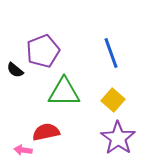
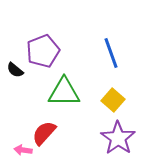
red semicircle: moved 2 px left, 1 px down; rotated 36 degrees counterclockwise
